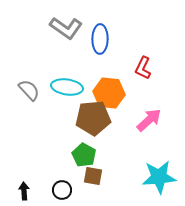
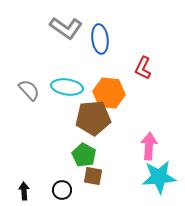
blue ellipse: rotated 8 degrees counterclockwise
pink arrow: moved 26 px down; rotated 44 degrees counterclockwise
